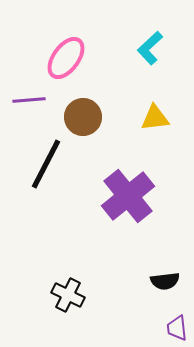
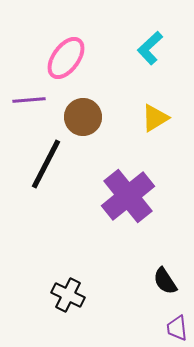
yellow triangle: rotated 24 degrees counterclockwise
black semicircle: rotated 64 degrees clockwise
